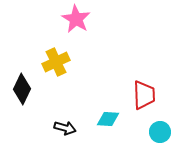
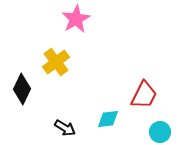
pink star: rotated 12 degrees clockwise
yellow cross: rotated 12 degrees counterclockwise
red trapezoid: rotated 28 degrees clockwise
cyan diamond: rotated 10 degrees counterclockwise
black arrow: rotated 15 degrees clockwise
